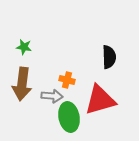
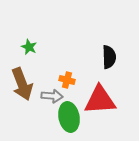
green star: moved 5 px right; rotated 14 degrees clockwise
brown arrow: rotated 28 degrees counterclockwise
red triangle: rotated 12 degrees clockwise
